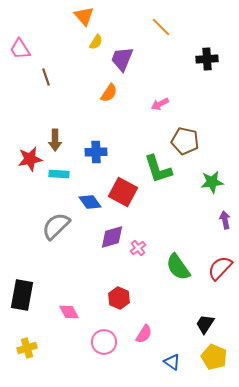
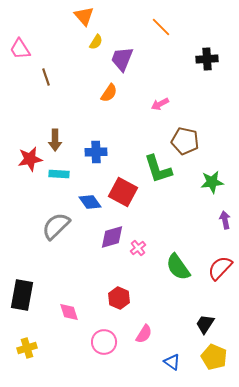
pink diamond: rotated 10 degrees clockwise
